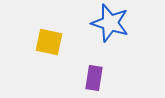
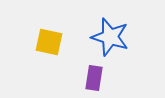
blue star: moved 14 px down
